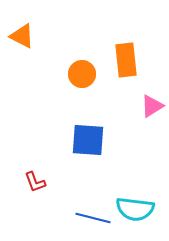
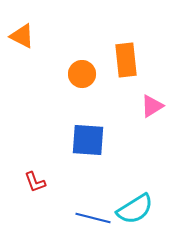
cyan semicircle: rotated 39 degrees counterclockwise
